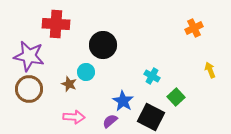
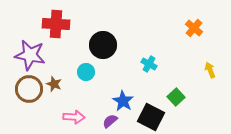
orange cross: rotated 24 degrees counterclockwise
purple star: moved 1 px right, 1 px up
cyan cross: moved 3 px left, 12 px up
brown star: moved 15 px left
